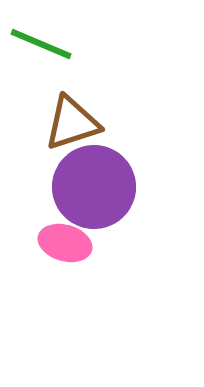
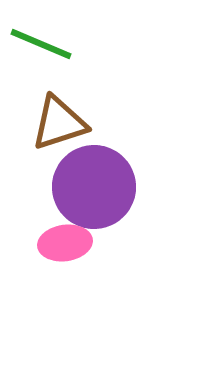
brown triangle: moved 13 px left
pink ellipse: rotated 24 degrees counterclockwise
